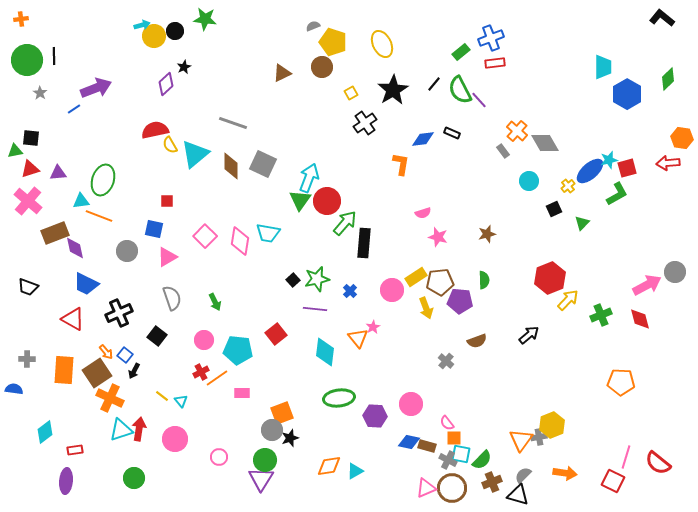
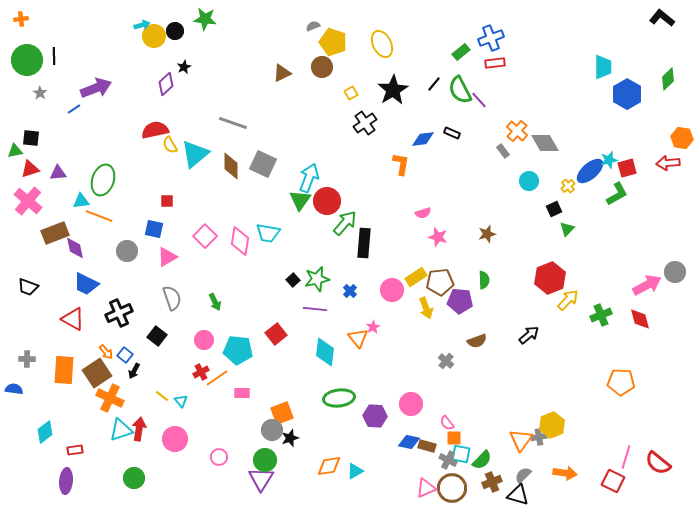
green triangle at (582, 223): moved 15 px left, 6 px down
